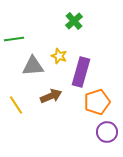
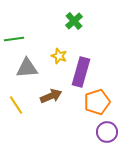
gray triangle: moved 6 px left, 2 px down
